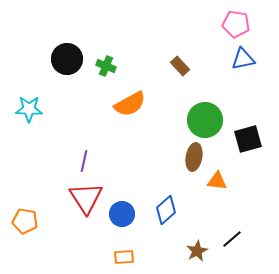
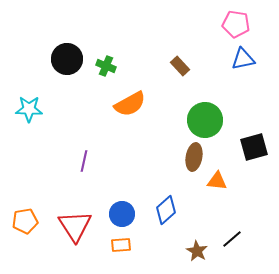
black square: moved 6 px right, 8 px down
red triangle: moved 11 px left, 28 px down
orange pentagon: rotated 20 degrees counterclockwise
brown star: rotated 15 degrees counterclockwise
orange rectangle: moved 3 px left, 12 px up
